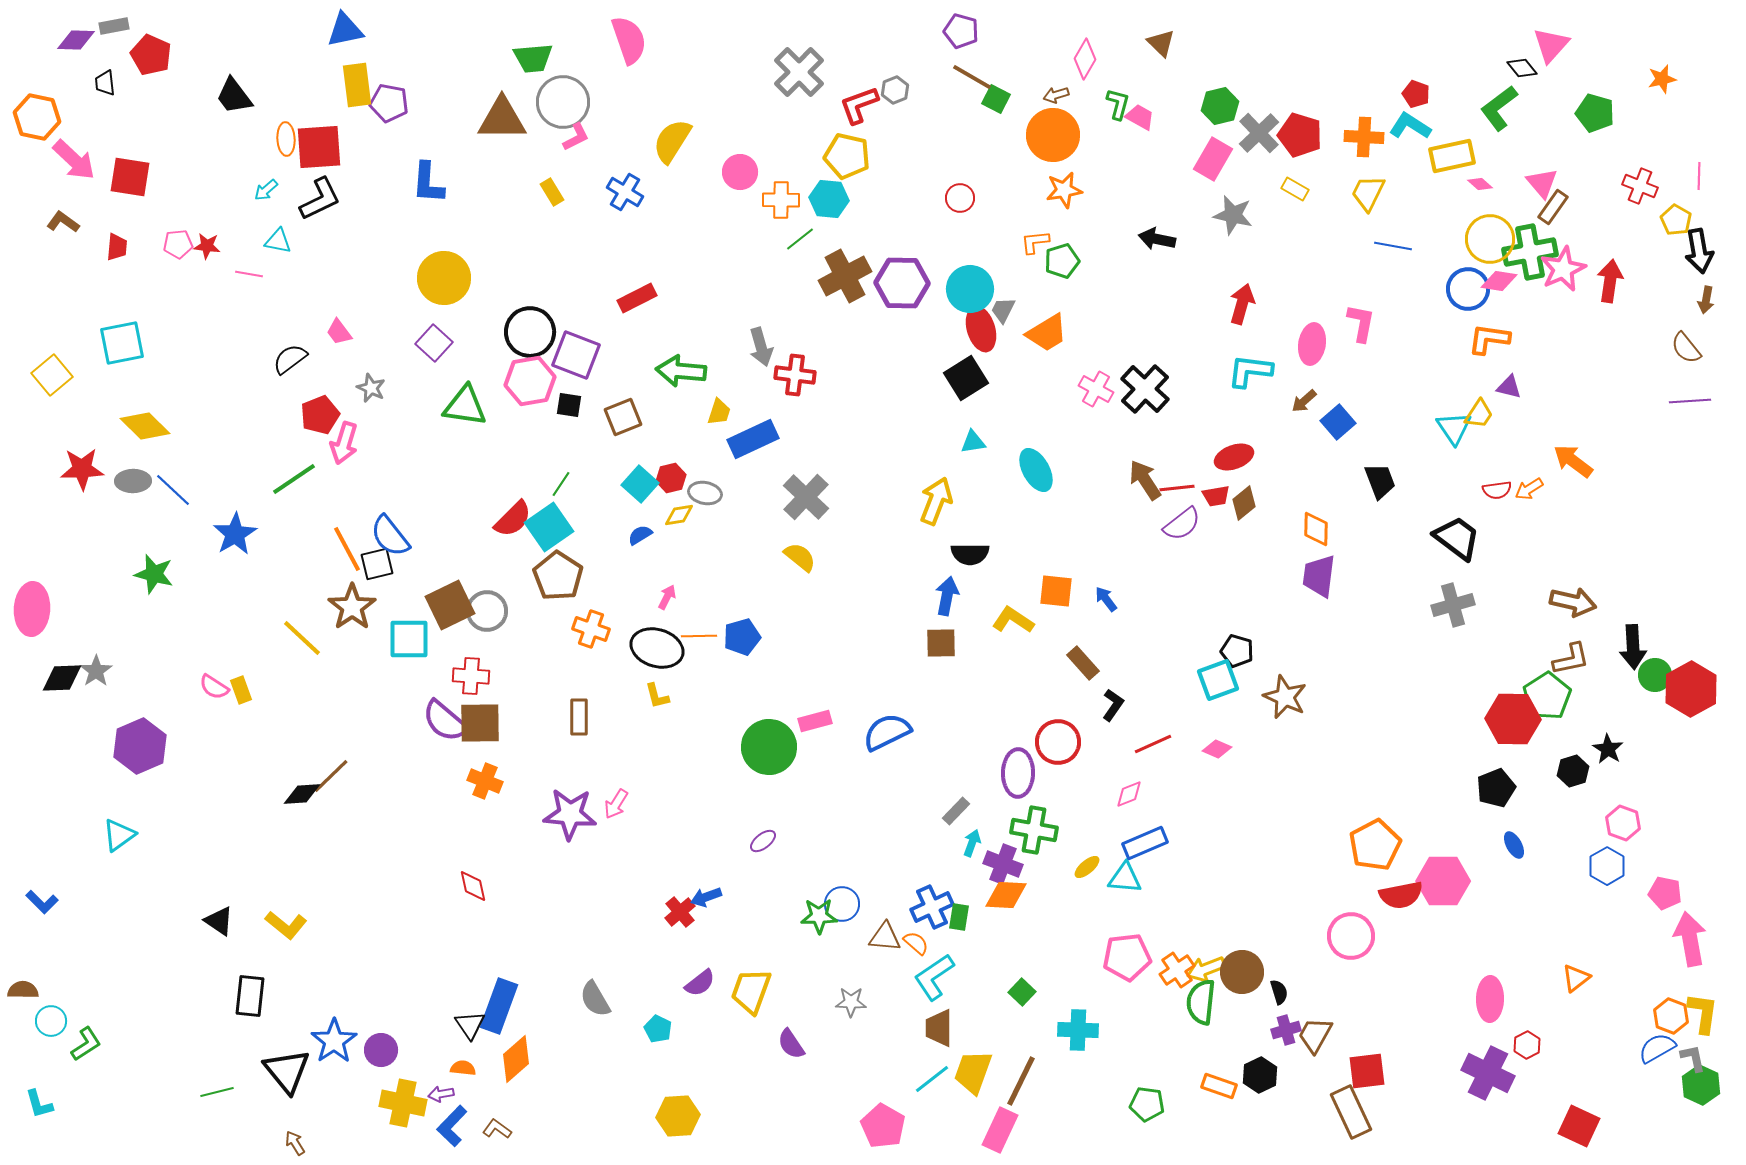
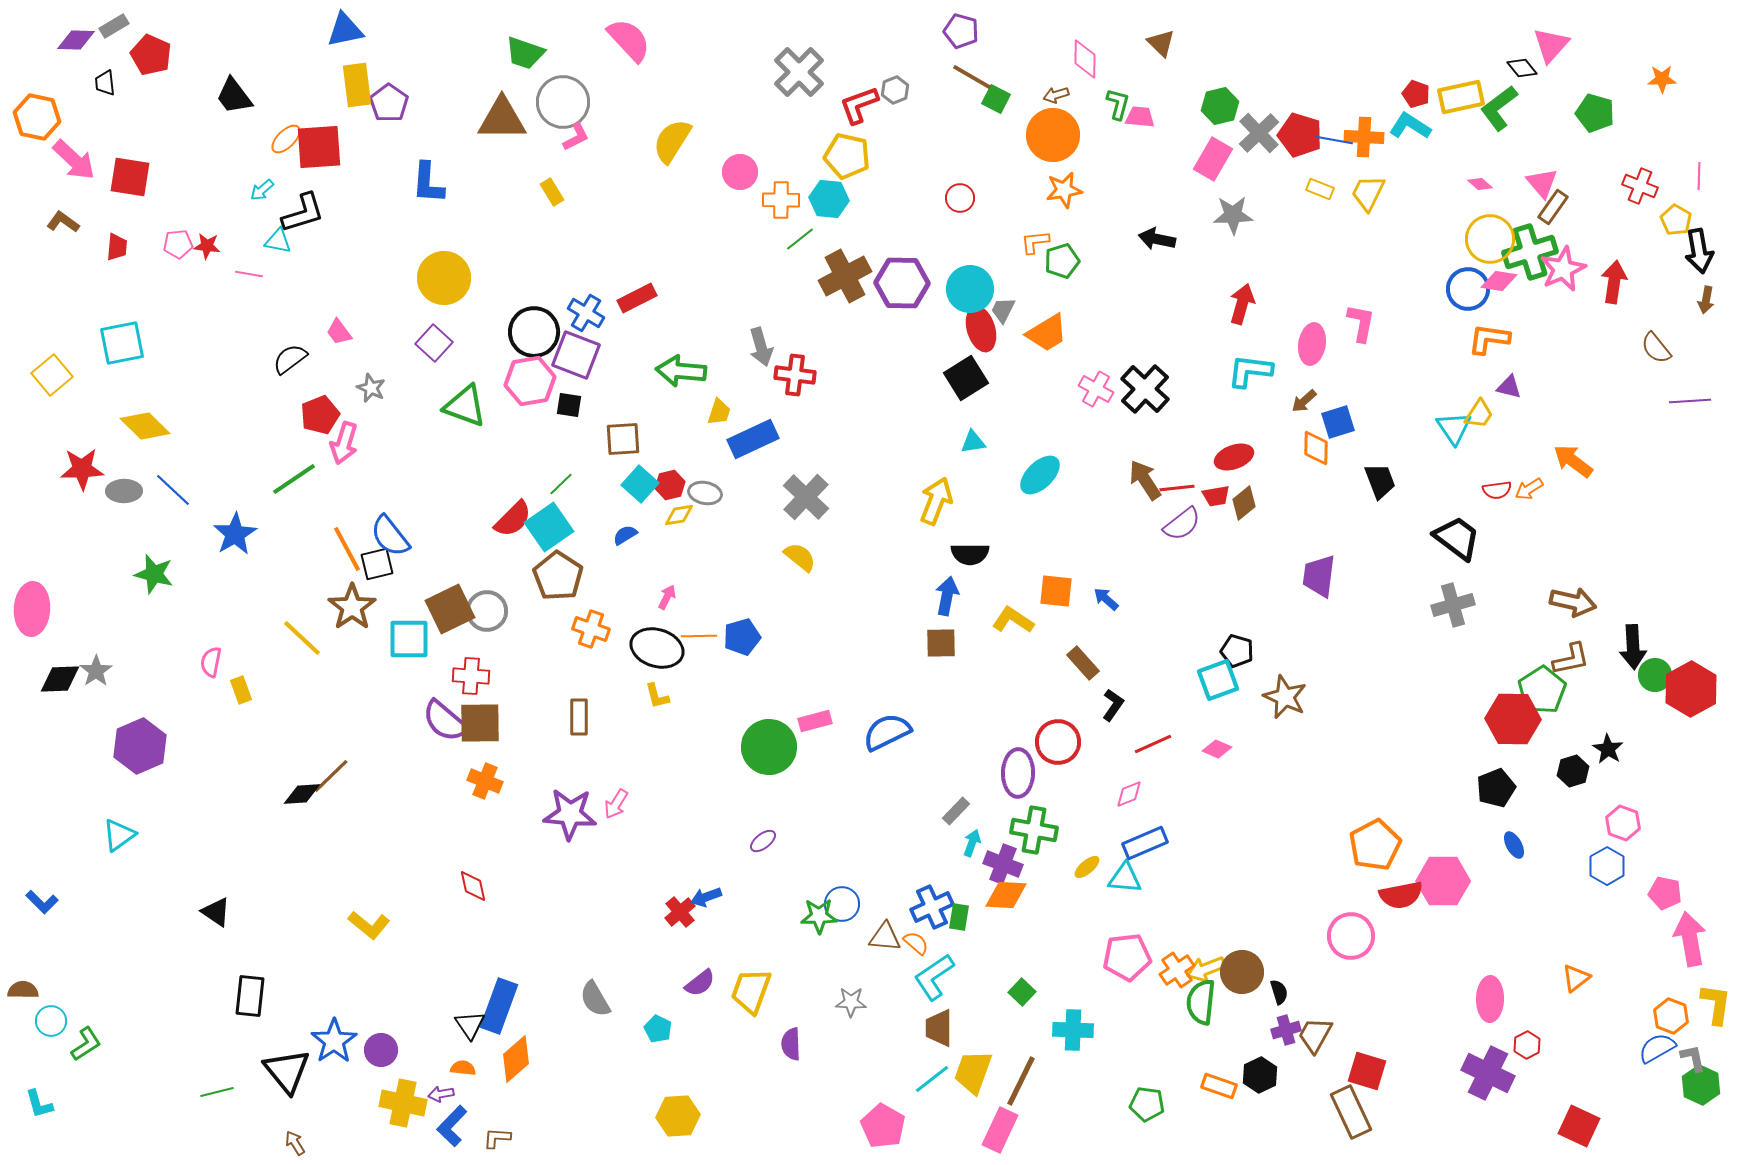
gray rectangle at (114, 26): rotated 20 degrees counterclockwise
pink semicircle at (629, 40): rotated 24 degrees counterclockwise
green trapezoid at (533, 58): moved 8 px left, 5 px up; rotated 24 degrees clockwise
pink diamond at (1085, 59): rotated 30 degrees counterclockwise
orange star at (1662, 79): rotated 12 degrees clockwise
purple pentagon at (389, 103): rotated 24 degrees clockwise
pink trapezoid at (1140, 117): rotated 24 degrees counterclockwise
orange ellipse at (286, 139): rotated 48 degrees clockwise
yellow rectangle at (1452, 156): moved 9 px right, 59 px up
yellow rectangle at (1295, 189): moved 25 px right; rotated 8 degrees counterclockwise
cyan arrow at (266, 190): moved 4 px left
blue cross at (625, 192): moved 39 px left, 121 px down
black L-shape at (320, 199): moved 17 px left, 14 px down; rotated 9 degrees clockwise
gray star at (1233, 215): rotated 15 degrees counterclockwise
blue line at (1393, 246): moved 59 px left, 106 px up
green cross at (1530, 252): rotated 6 degrees counterclockwise
red arrow at (1610, 281): moved 4 px right, 1 px down
black circle at (530, 332): moved 4 px right
brown semicircle at (1686, 348): moved 30 px left
green triangle at (465, 406): rotated 12 degrees clockwise
brown square at (623, 417): moved 22 px down; rotated 18 degrees clockwise
blue square at (1338, 422): rotated 24 degrees clockwise
cyan ellipse at (1036, 470): moved 4 px right, 5 px down; rotated 75 degrees clockwise
red hexagon at (671, 478): moved 1 px left, 7 px down
gray ellipse at (133, 481): moved 9 px left, 10 px down
green line at (561, 484): rotated 12 degrees clockwise
orange diamond at (1316, 529): moved 81 px up
blue semicircle at (640, 535): moved 15 px left
blue arrow at (1106, 599): rotated 12 degrees counterclockwise
brown square at (450, 605): moved 4 px down
black diamond at (62, 678): moved 2 px left, 1 px down
pink semicircle at (214, 687): moved 3 px left, 25 px up; rotated 68 degrees clockwise
green pentagon at (1547, 696): moved 5 px left, 6 px up
black triangle at (219, 921): moved 3 px left, 9 px up
yellow L-shape at (286, 925): moved 83 px right
yellow L-shape at (1703, 1013): moved 13 px right, 9 px up
cyan cross at (1078, 1030): moved 5 px left
purple semicircle at (791, 1044): rotated 32 degrees clockwise
red square at (1367, 1071): rotated 24 degrees clockwise
brown L-shape at (497, 1129): moved 9 px down; rotated 32 degrees counterclockwise
